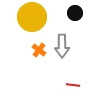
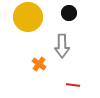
black circle: moved 6 px left
yellow circle: moved 4 px left
orange cross: moved 14 px down
